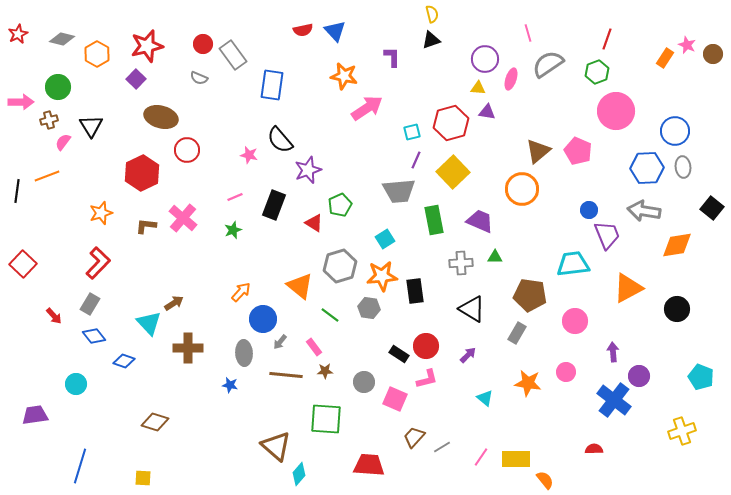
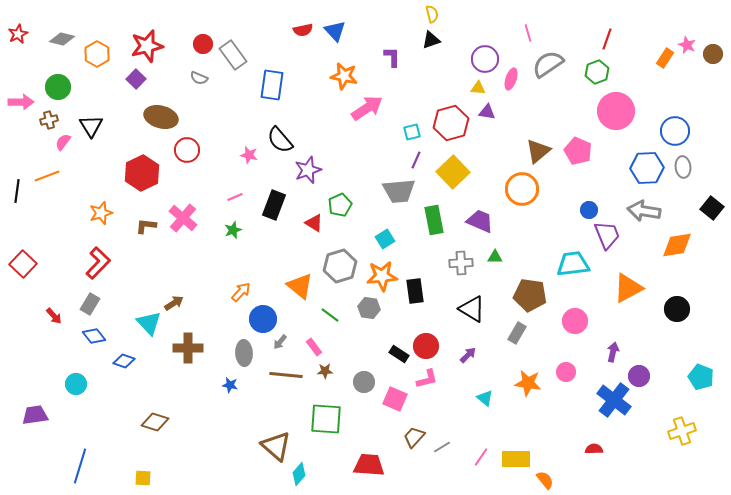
purple arrow at (613, 352): rotated 18 degrees clockwise
